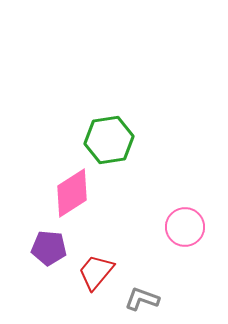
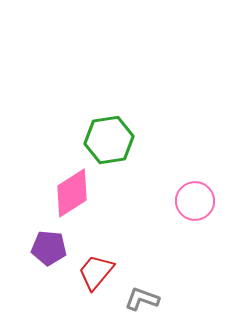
pink circle: moved 10 px right, 26 px up
